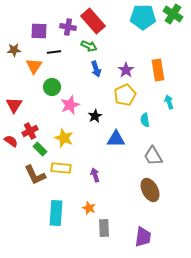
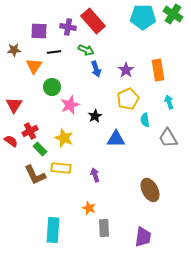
green arrow: moved 3 px left, 4 px down
yellow pentagon: moved 3 px right, 4 px down
gray trapezoid: moved 15 px right, 18 px up
cyan rectangle: moved 3 px left, 17 px down
